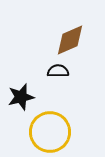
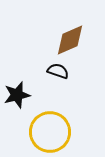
black semicircle: rotated 20 degrees clockwise
black star: moved 4 px left, 2 px up
